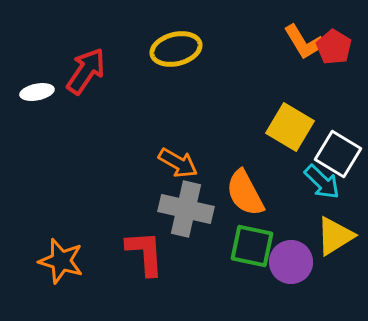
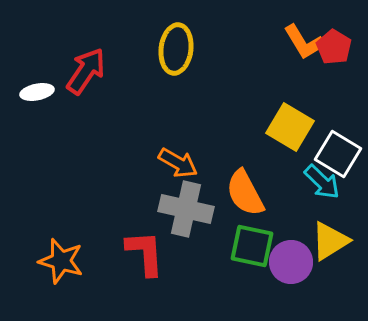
yellow ellipse: rotated 69 degrees counterclockwise
yellow triangle: moved 5 px left, 5 px down
